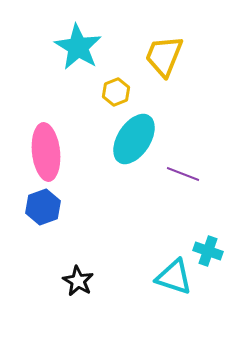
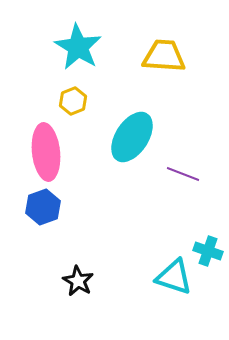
yellow trapezoid: rotated 72 degrees clockwise
yellow hexagon: moved 43 px left, 9 px down
cyan ellipse: moved 2 px left, 2 px up
